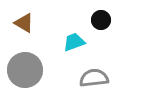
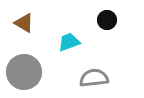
black circle: moved 6 px right
cyan trapezoid: moved 5 px left
gray circle: moved 1 px left, 2 px down
